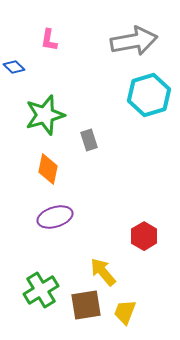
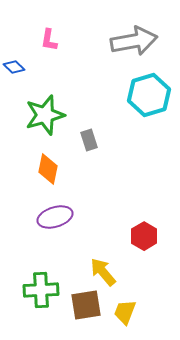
green cross: rotated 28 degrees clockwise
